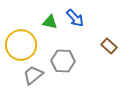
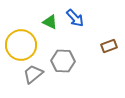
green triangle: rotated 14 degrees clockwise
brown rectangle: rotated 63 degrees counterclockwise
gray trapezoid: moved 1 px up
